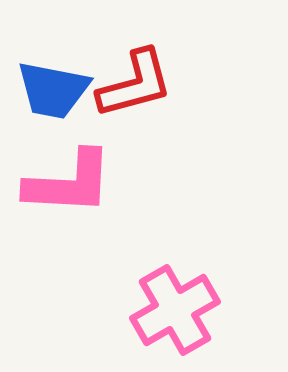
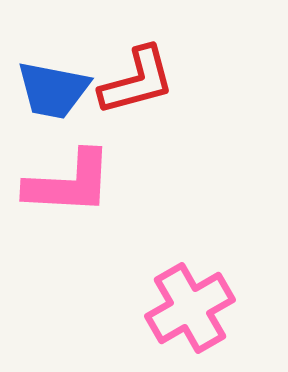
red L-shape: moved 2 px right, 3 px up
pink cross: moved 15 px right, 2 px up
